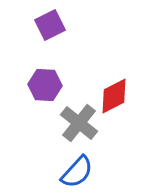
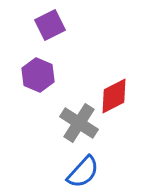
purple hexagon: moved 7 px left, 10 px up; rotated 20 degrees clockwise
gray cross: rotated 6 degrees counterclockwise
blue semicircle: moved 6 px right
